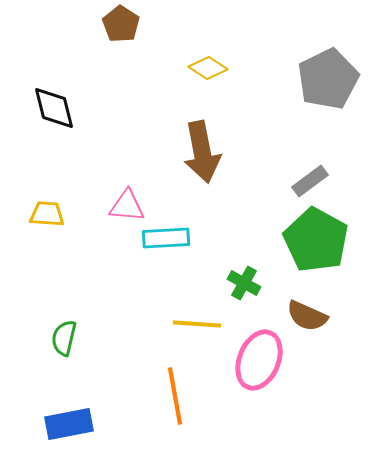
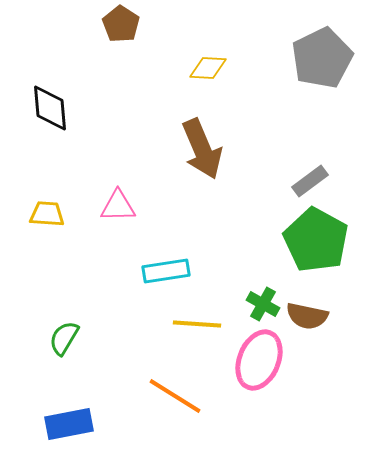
yellow diamond: rotated 30 degrees counterclockwise
gray pentagon: moved 6 px left, 21 px up
black diamond: moved 4 px left; rotated 9 degrees clockwise
brown arrow: moved 3 px up; rotated 12 degrees counterclockwise
pink triangle: moved 9 px left; rotated 6 degrees counterclockwise
cyan rectangle: moved 33 px down; rotated 6 degrees counterclockwise
green cross: moved 19 px right, 21 px down
brown semicircle: rotated 12 degrees counterclockwise
green semicircle: rotated 18 degrees clockwise
orange line: rotated 48 degrees counterclockwise
